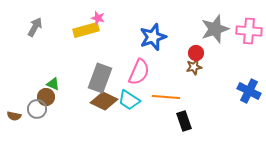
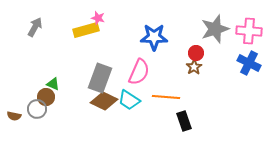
blue star: moved 1 px right; rotated 20 degrees clockwise
brown star: rotated 21 degrees counterclockwise
blue cross: moved 28 px up
